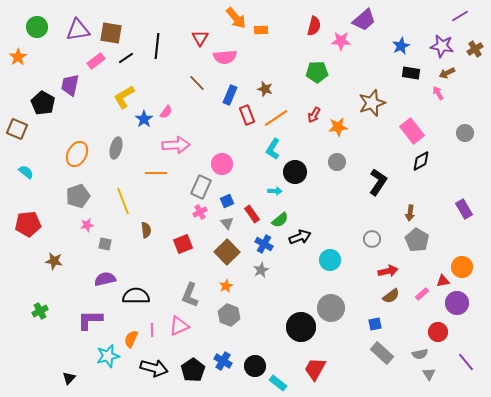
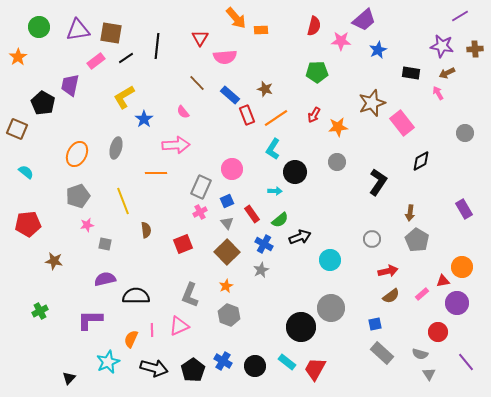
green circle at (37, 27): moved 2 px right
blue star at (401, 46): moved 23 px left, 4 px down
brown cross at (475, 49): rotated 28 degrees clockwise
blue rectangle at (230, 95): rotated 72 degrees counterclockwise
pink semicircle at (166, 112): moved 17 px right; rotated 104 degrees clockwise
pink rectangle at (412, 131): moved 10 px left, 8 px up
pink circle at (222, 164): moved 10 px right, 5 px down
gray semicircle at (420, 354): rotated 28 degrees clockwise
cyan star at (108, 356): moved 6 px down; rotated 10 degrees counterclockwise
cyan rectangle at (278, 383): moved 9 px right, 21 px up
